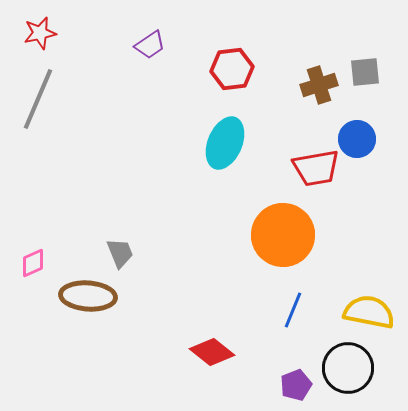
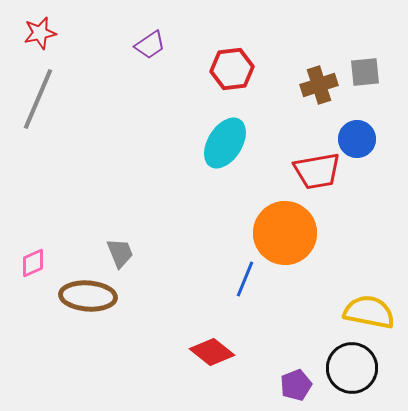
cyan ellipse: rotated 9 degrees clockwise
red trapezoid: moved 1 px right, 3 px down
orange circle: moved 2 px right, 2 px up
blue line: moved 48 px left, 31 px up
black circle: moved 4 px right
